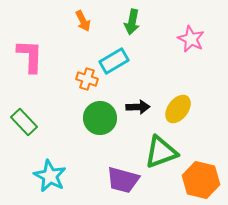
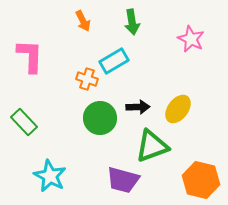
green arrow: rotated 20 degrees counterclockwise
green triangle: moved 9 px left, 6 px up
